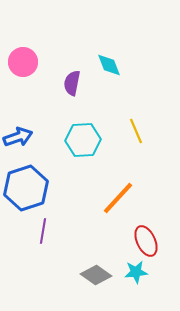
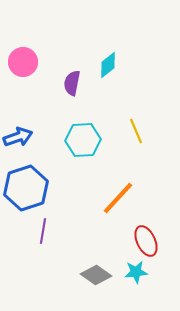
cyan diamond: moved 1 px left; rotated 72 degrees clockwise
